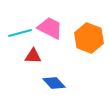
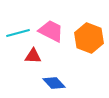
pink trapezoid: moved 1 px right, 3 px down
cyan line: moved 2 px left
